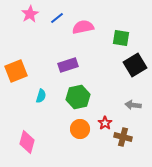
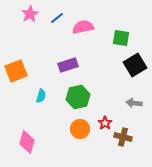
gray arrow: moved 1 px right, 2 px up
